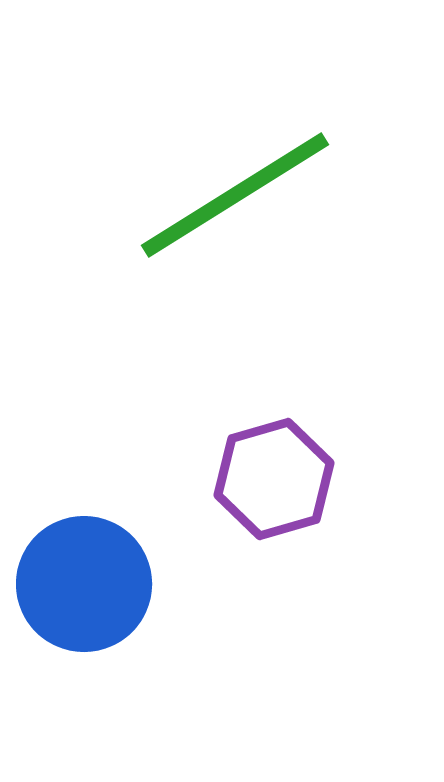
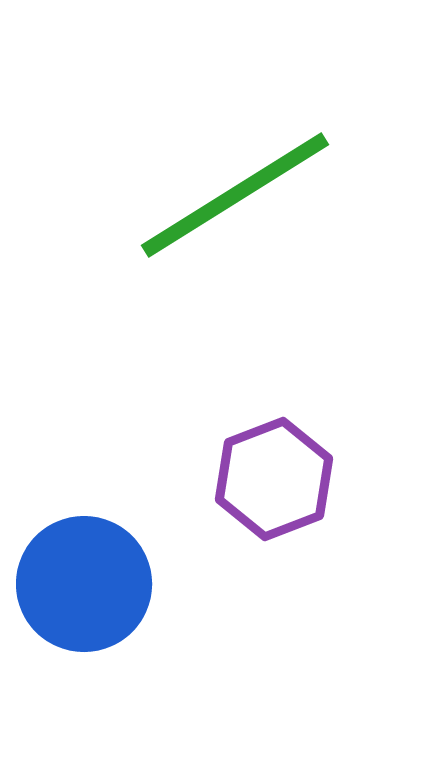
purple hexagon: rotated 5 degrees counterclockwise
